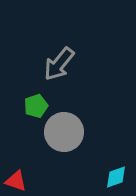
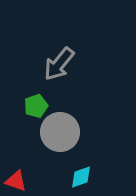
gray circle: moved 4 px left
cyan diamond: moved 35 px left
